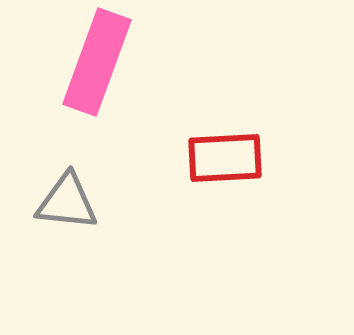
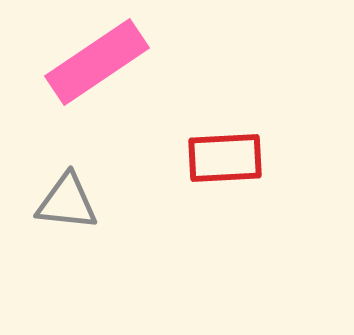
pink rectangle: rotated 36 degrees clockwise
